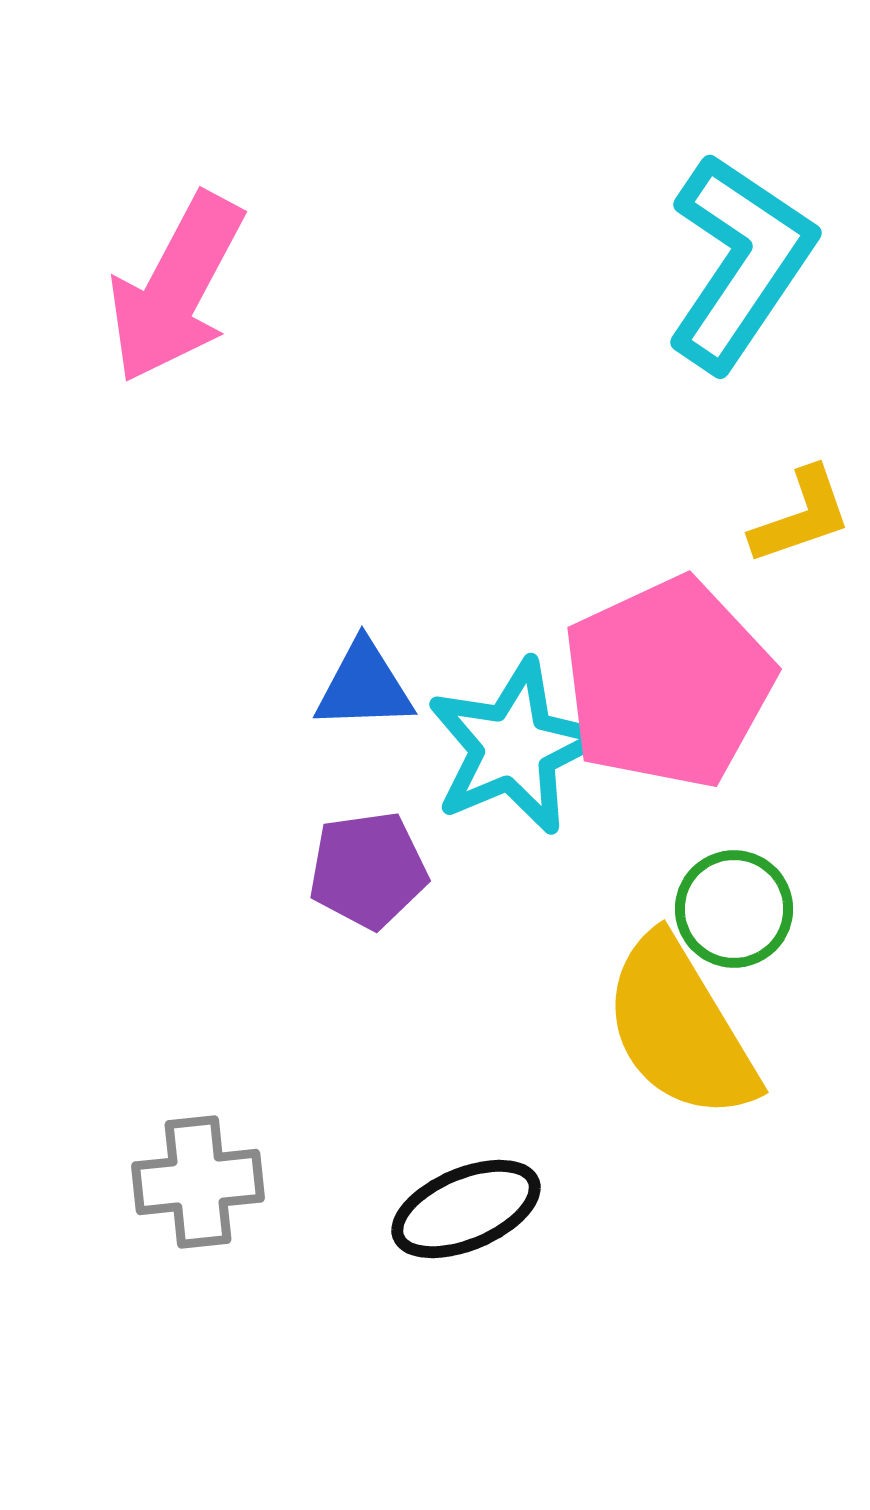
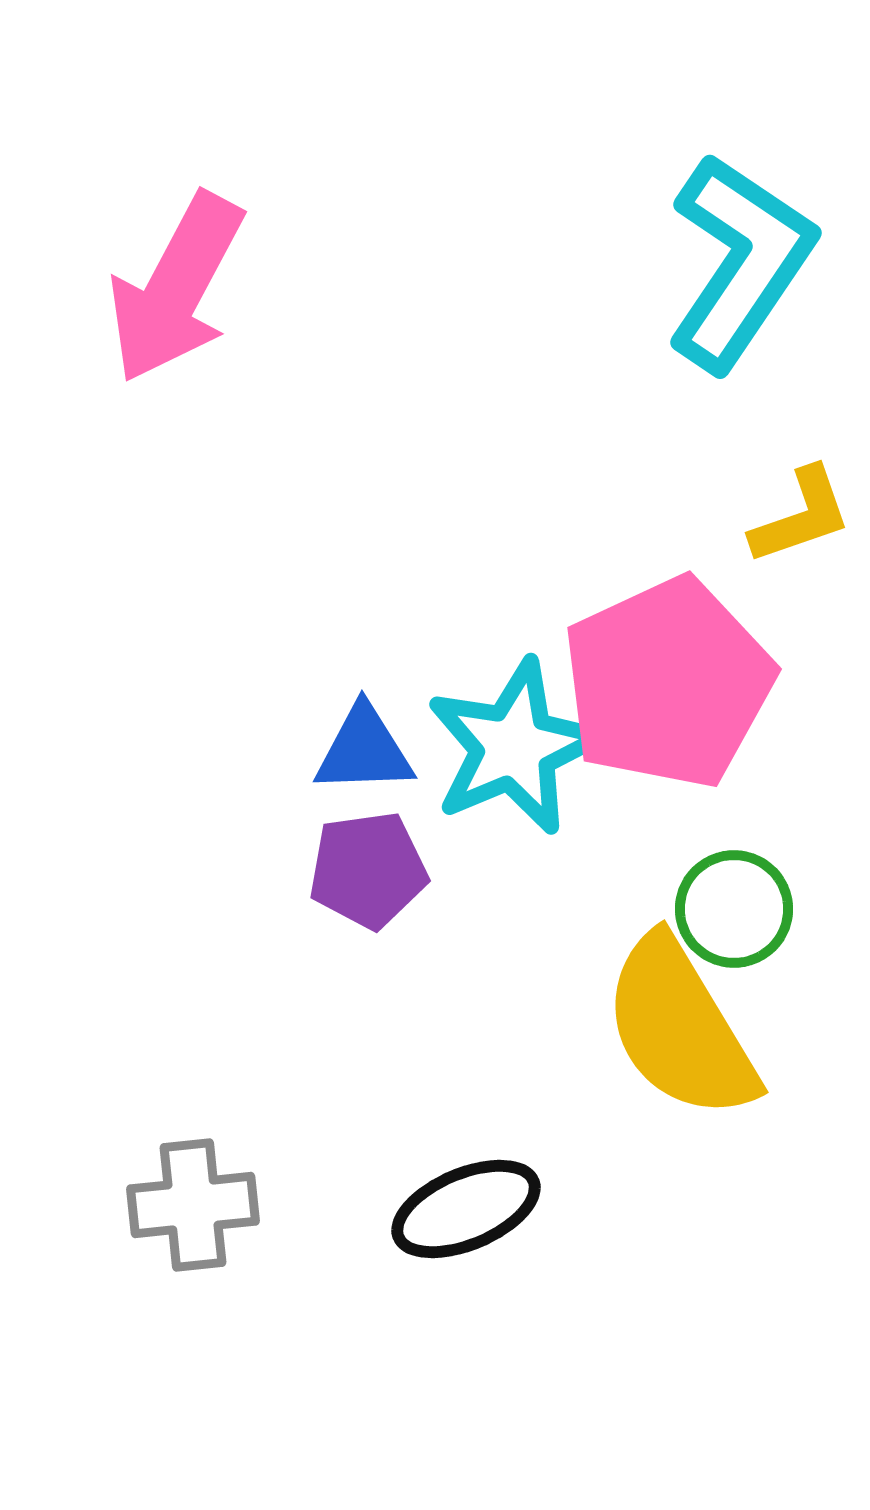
blue triangle: moved 64 px down
gray cross: moved 5 px left, 23 px down
